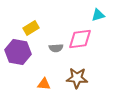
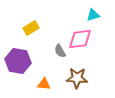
cyan triangle: moved 5 px left
gray semicircle: moved 4 px right, 3 px down; rotated 64 degrees clockwise
purple hexagon: moved 9 px down
